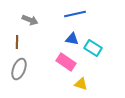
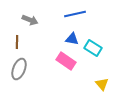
pink rectangle: moved 1 px up
yellow triangle: moved 21 px right; rotated 32 degrees clockwise
